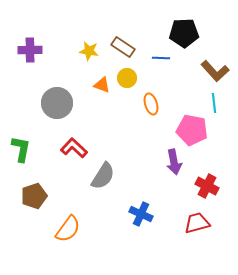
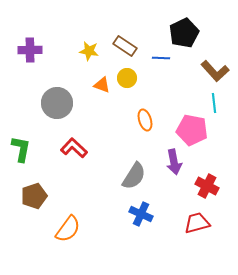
black pentagon: rotated 24 degrees counterclockwise
brown rectangle: moved 2 px right, 1 px up
orange ellipse: moved 6 px left, 16 px down
gray semicircle: moved 31 px right
